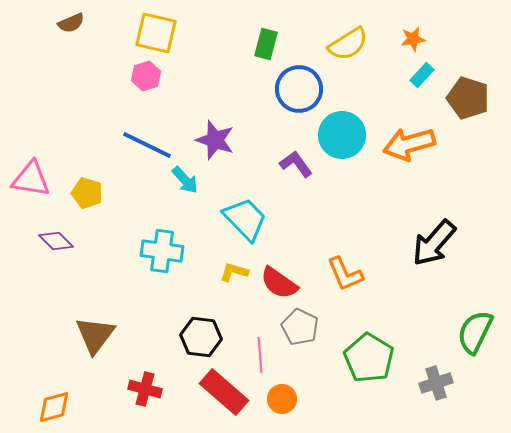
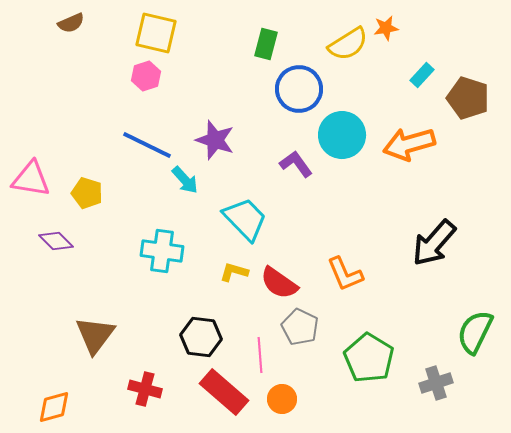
orange star: moved 27 px left, 11 px up
